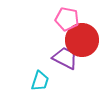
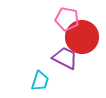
red circle: moved 3 px up
